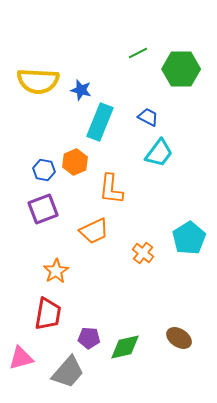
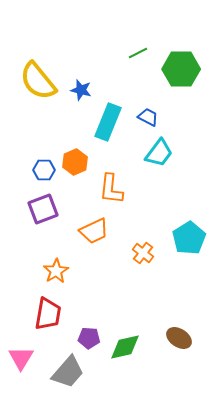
yellow semicircle: rotated 48 degrees clockwise
cyan rectangle: moved 8 px right
blue hexagon: rotated 10 degrees counterclockwise
pink triangle: rotated 44 degrees counterclockwise
